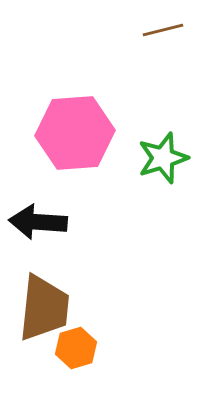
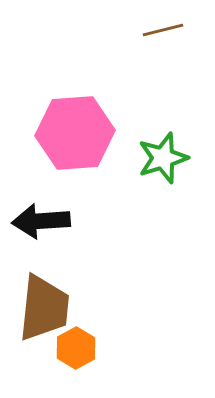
black arrow: moved 3 px right, 1 px up; rotated 8 degrees counterclockwise
orange hexagon: rotated 12 degrees counterclockwise
